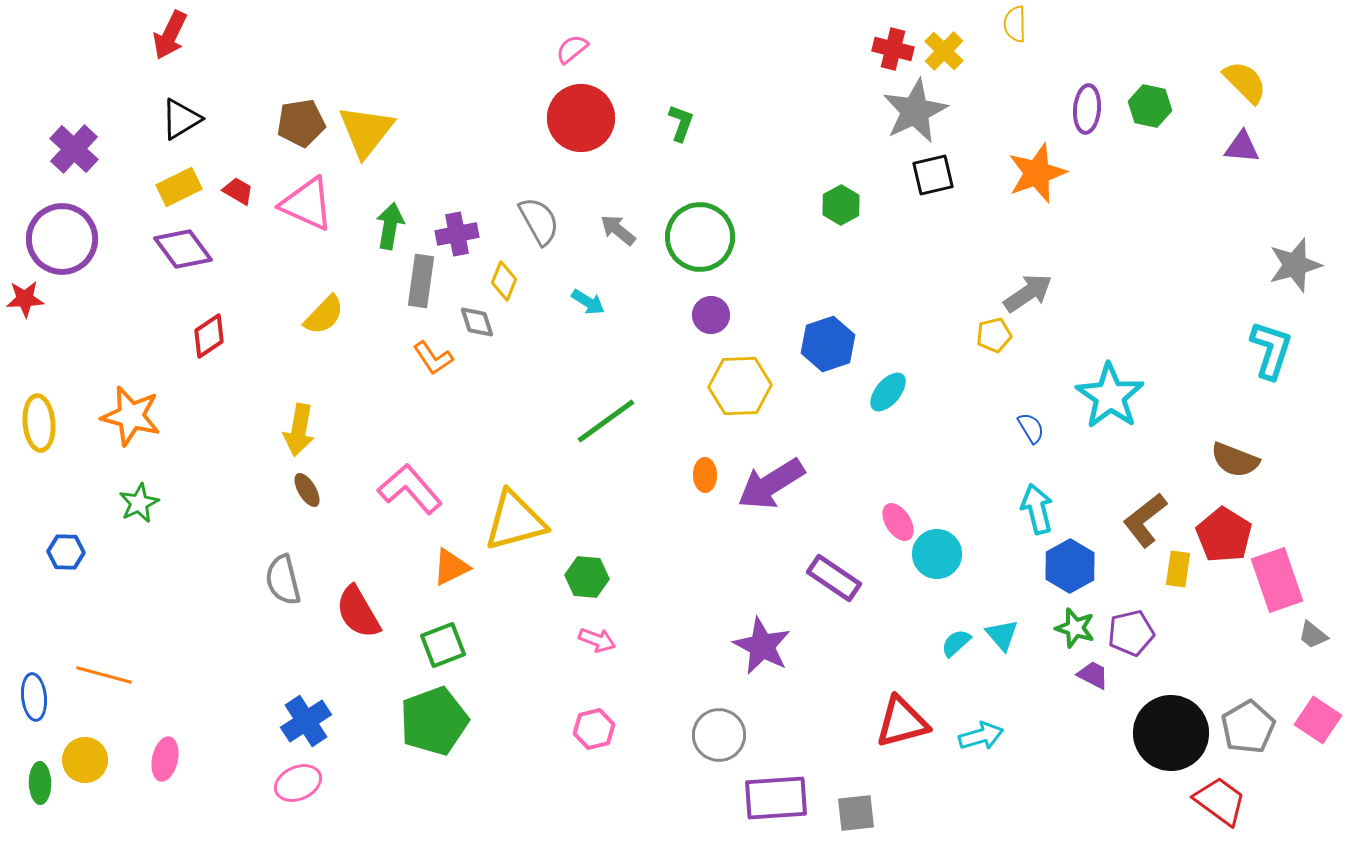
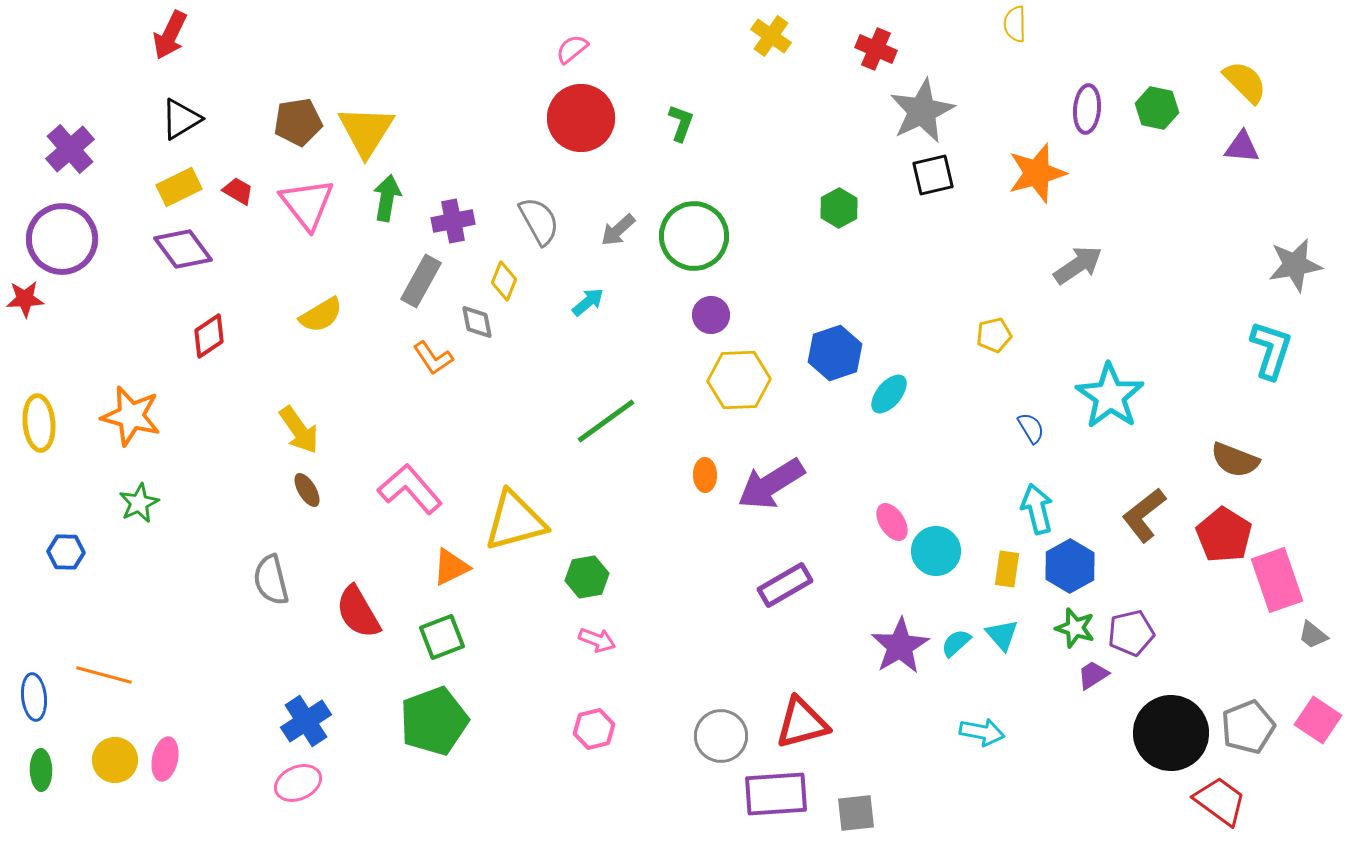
red cross at (893, 49): moved 17 px left; rotated 9 degrees clockwise
yellow cross at (944, 51): moved 173 px left, 15 px up; rotated 9 degrees counterclockwise
green hexagon at (1150, 106): moved 7 px right, 2 px down
gray star at (915, 111): moved 7 px right
brown pentagon at (301, 123): moved 3 px left, 1 px up
yellow triangle at (366, 131): rotated 6 degrees counterclockwise
purple cross at (74, 149): moved 4 px left; rotated 6 degrees clockwise
orange star at (1037, 173): rotated 4 degrees clockwise
pink triangle at (307, 204): rotated 28 degrees clockwise
green hexagon at (841, 205): moved 2 px left, 3 px down
green arrow at (390, 226): moved 3 px left, 28 px up
gray arrow at (618, 230): rotated 81 degrees counterclockwise
purple cross at (457, 234): moved 4 px left, 13 px up
green circle at (700, 237): moved 6 px left, 1 px up
gray star at (1295, 265): rotated 6 degrees clockwise
gray rectangle at (421, 281): rotated 21 degrees clockwise
gray arrow at (1028, 293): moved 50 px right, 28 px up
cyan arrow at (588, 302): rotated 72 degrees counterclockwise
yellow semicircle at (324, 315): moved 3 px left; rotated 15 degrees clockwise
gray diamond at (477, 322): rotated 6 degrees clockwise
blue hexagon at (828, 344): moved 7 px right, 9 px down
yellow hexagon at (740, 386): moved 1 px left, 6 px up
cyan ellipse at (888, 392): moved 1 px right, 2 px down
yellow arrow at (299, 430): rotated 45 degrees counterclockwise
brown L-shape at (1145, 520): moved 1 px left, 5 px up
pink ellipse at (898, 522): moved 6 px left
cyan circle at (937, 554): moved 1 px left, 3 px up
yellow rectangle at (1178, 569): moved 171 px left
green hexagon at (587, 577): rotated 15 degrees counterclockwise
purple rectangle at (834, 578): moved 49 px left, 7 px down; rotated 64 degrees counterclockwise
gray semicircle at (283, 580): moved 12 px left
green square at (443, 645): moved 1 px left, 8 px up
purple star at (762, 646): moved 138 px right; rotated 14 degrees clockwise
purple trapezoid at (1093, 675): rotated 60 degrees counterclockwise
red triangle at (902, 722): moved 100 px left, 1 px down
gray pentagon at (1248, 727): rotated 8 degrees clockwise
gray circle at (719, 735): moved 2 px right, 1 px down
cyan arrow at (981, 736): moved 1 px right, 4 px up; rotated 27 degrees clockwise
yellow circle at (85, 760): moved 30 px right
green ellipse at (40, 783): moved 1 px right, 13 px up
purple rectangle at (776, 798): moved 4 px up
